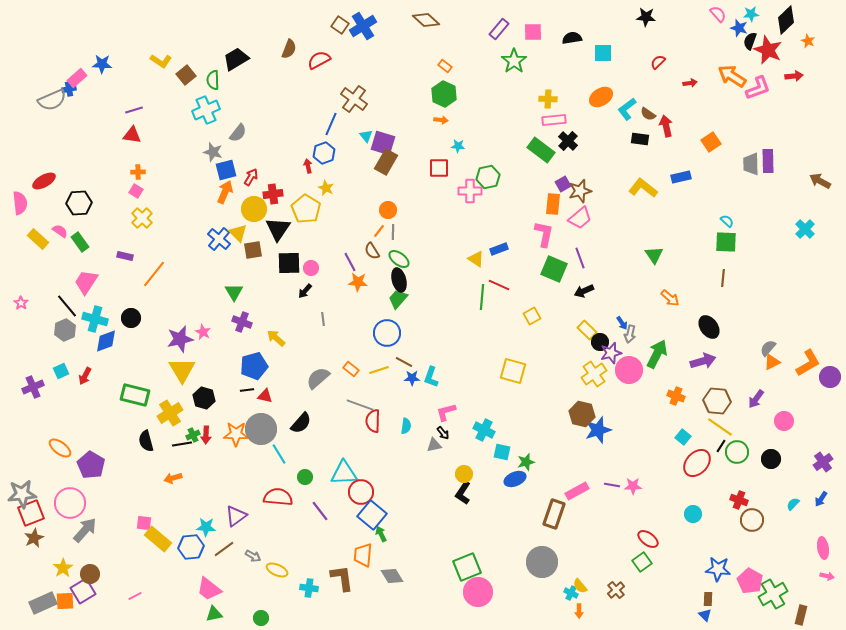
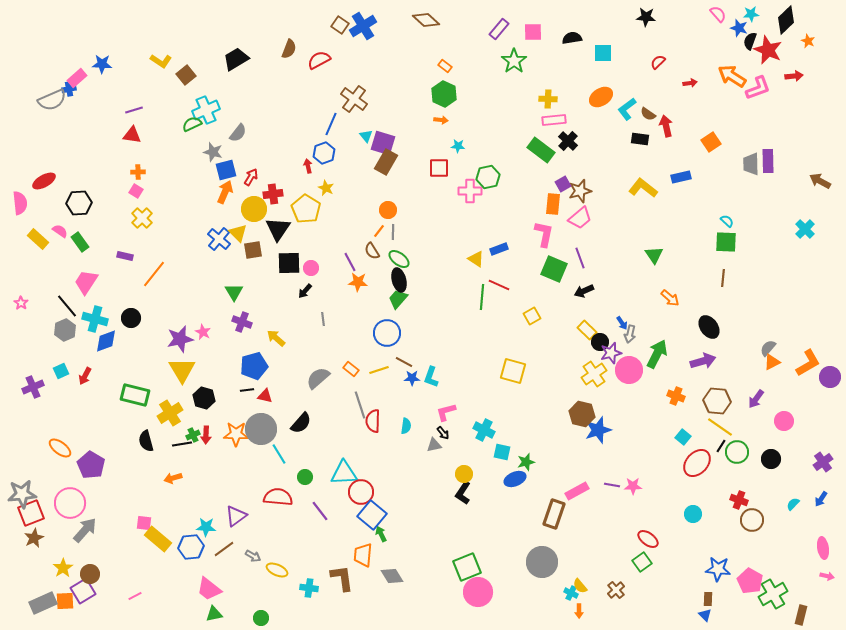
green semicircle at (213, 80): moved 21 px left, 44 px down; rotated 66 degrees clockwise
gray line at (360, 405): rotated 52 degrees clockwise
